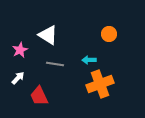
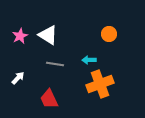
pink star: moved 14 px up
red trapezoid: moved 10 px right, 3 px down
